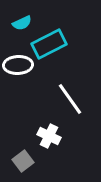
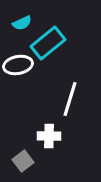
cyan rectangle: moved 1 px left, 1 px up; rotated 12 degrees counterclockwise
white ellipse: rotated 8 degrees counterclockwise
white line: rotated 52 degrees clockwise
white cross: rotated 25 degrees counterclockwise
